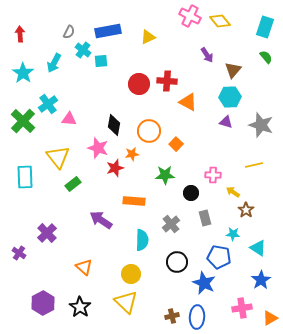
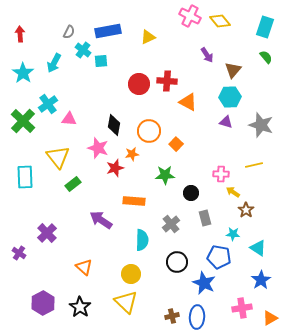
pink cross at (213, 175): moved 8 px right, 1 px up
